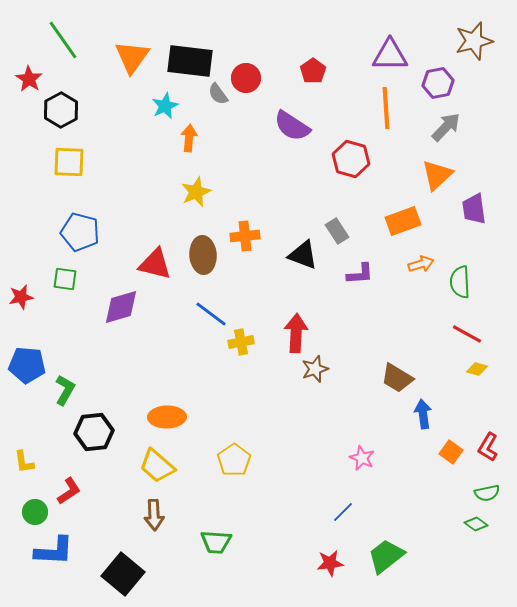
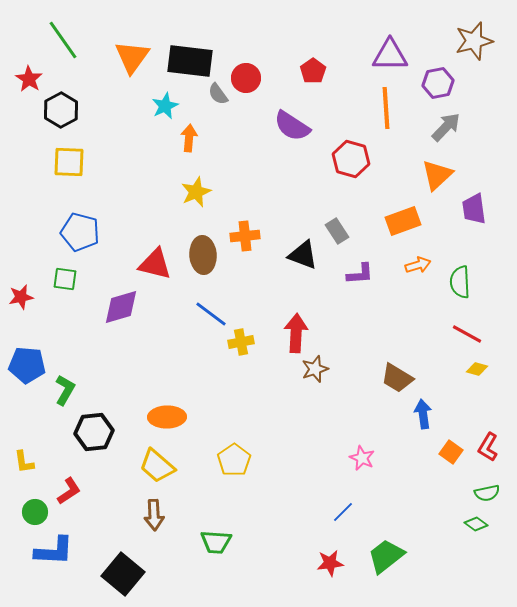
orange arrow at (421, 264): moved 3 px left, 1 px down
